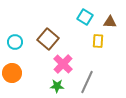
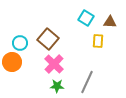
cyan square: moved 1 px right, 1 px down
cyan circle: moved 5 px right, 1 px down
pink cross: moved 9 px left
orange circle: moved 11 px up
